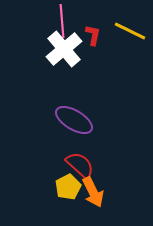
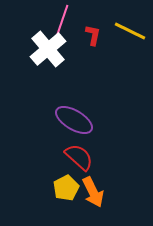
pink line: rotated 24 degrees clockwise
white cross: moved 16 px left
red semicircle: moved 1 px left, 8 px up
yellow pentagon: moved 2 px left, 1 px down
